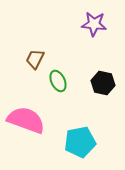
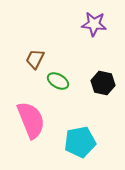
green ellipse: rotated 35 degrees counterclockwise
pink semicircle: moved 5 px right; rotated 48 degrees clockwise
